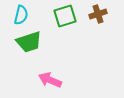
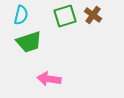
brown cross: moved 5 px left, 1 px down; rotated 36 degrees counterclockwise
pink arrow: moved 1 px left, 1 px up; rotated 15 degrees counterclockwise
